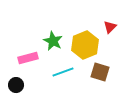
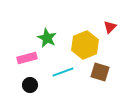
green star: moved 6 px left, 3 px up
pink rectangle: moved 1 px left
black circle: moved 14 px right
